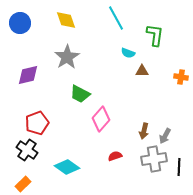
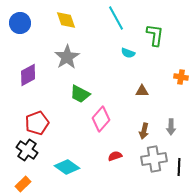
brown triangle: moved 20 px down
purple diamond: rotated 15 degrees counterclockwise
gray arrow: moved 6 px right, 9 px up; rotated 28 degrees counterclockwise
